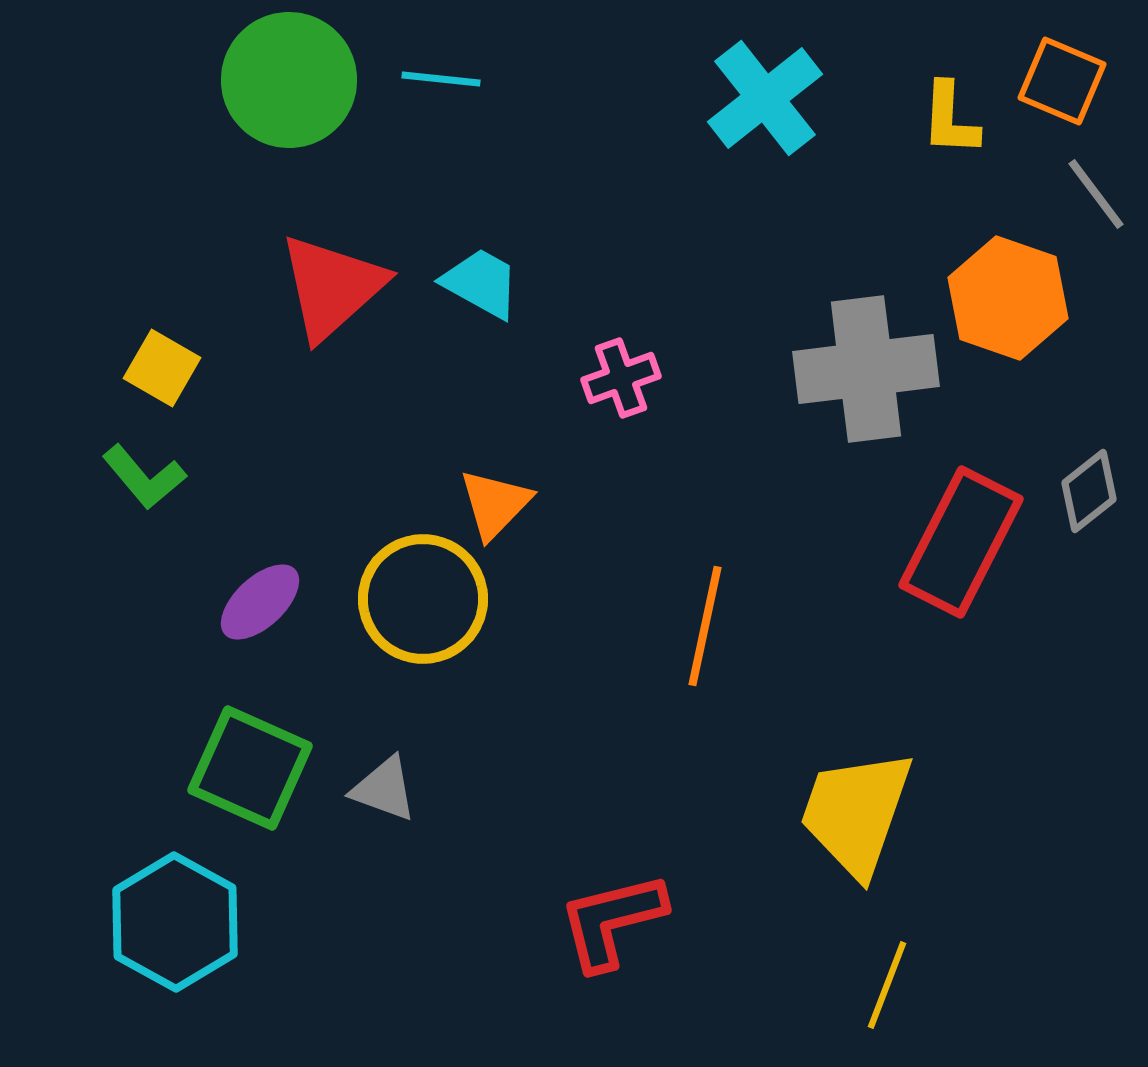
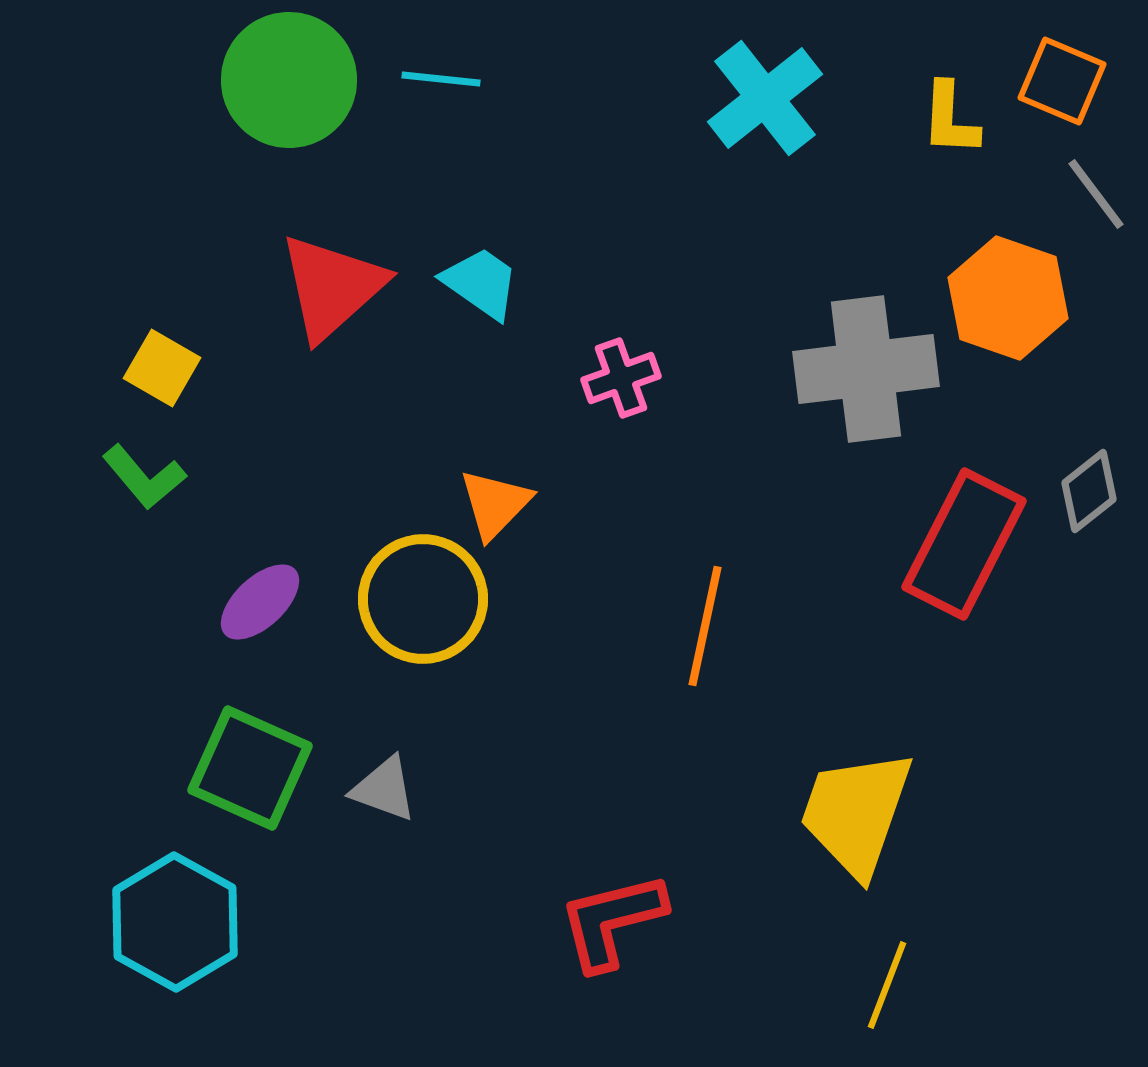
cyan trapezoid: rotated 6 degrees clockwise
red rectangle: moved 3 px right, 2 px down
